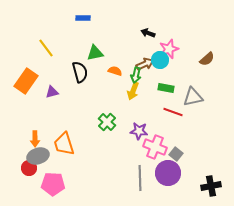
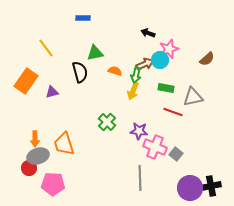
purple circle: moved 22 px right, 15 px down
